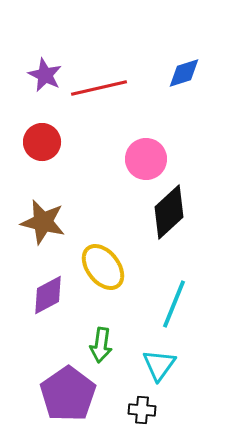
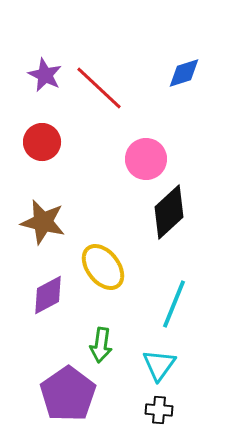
red line: rotated 56 degrees clockwise
black cross: moved 17 px right
